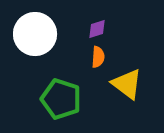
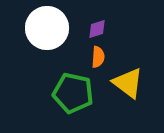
white circle: moved 12 px right, 6 px up
yellow triangle: moved 1 px right, 1 px up
green pentagon: moved 12 px right, 6 px up; rotated 6 degrees counterclockwise
